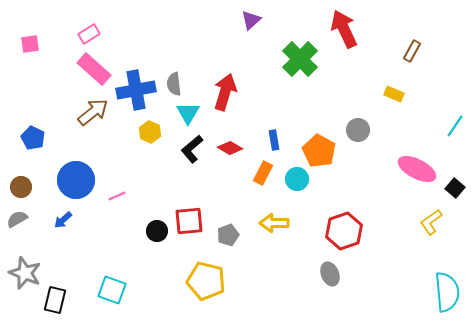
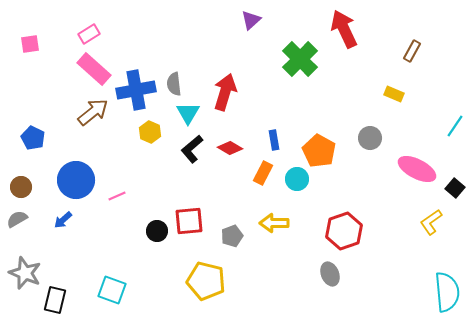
gray circle at (358, 130): moved 12 px right, 8 px down
gray pentagon at (228, 235): moved 4 px right, 1 px down
